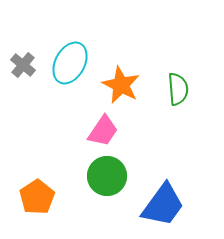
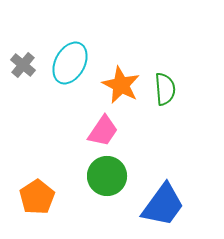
green semicircle: moved 13 px left
